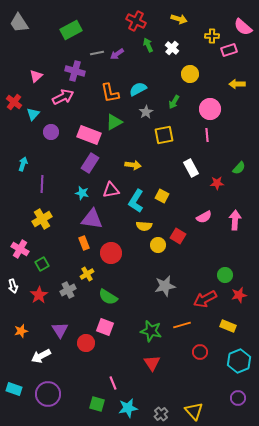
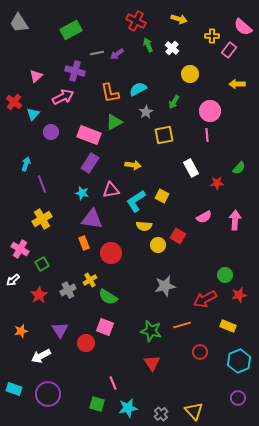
pink rectangle at (229, 50): rotated 35 degrees counterclockwise
pink circle at (210, 109): moved 2 px down
cyan arrow at (23, 164): moved 3 px right
purple line at (42, 184): rotated 24 degrees counterclockwise
cyan L-shape at (136, 201): rotated 25 degrees clockwise
yellow cross at (87, 274): moved 3 px right, 6 px down
white arrow at (13, 286): moved 6 px up; rotated 64 degrees clockwise
